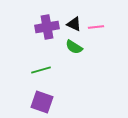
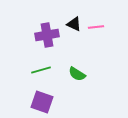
purple cross: moved 8 px down
green semicircle: moved 3 px right, 27 px down
